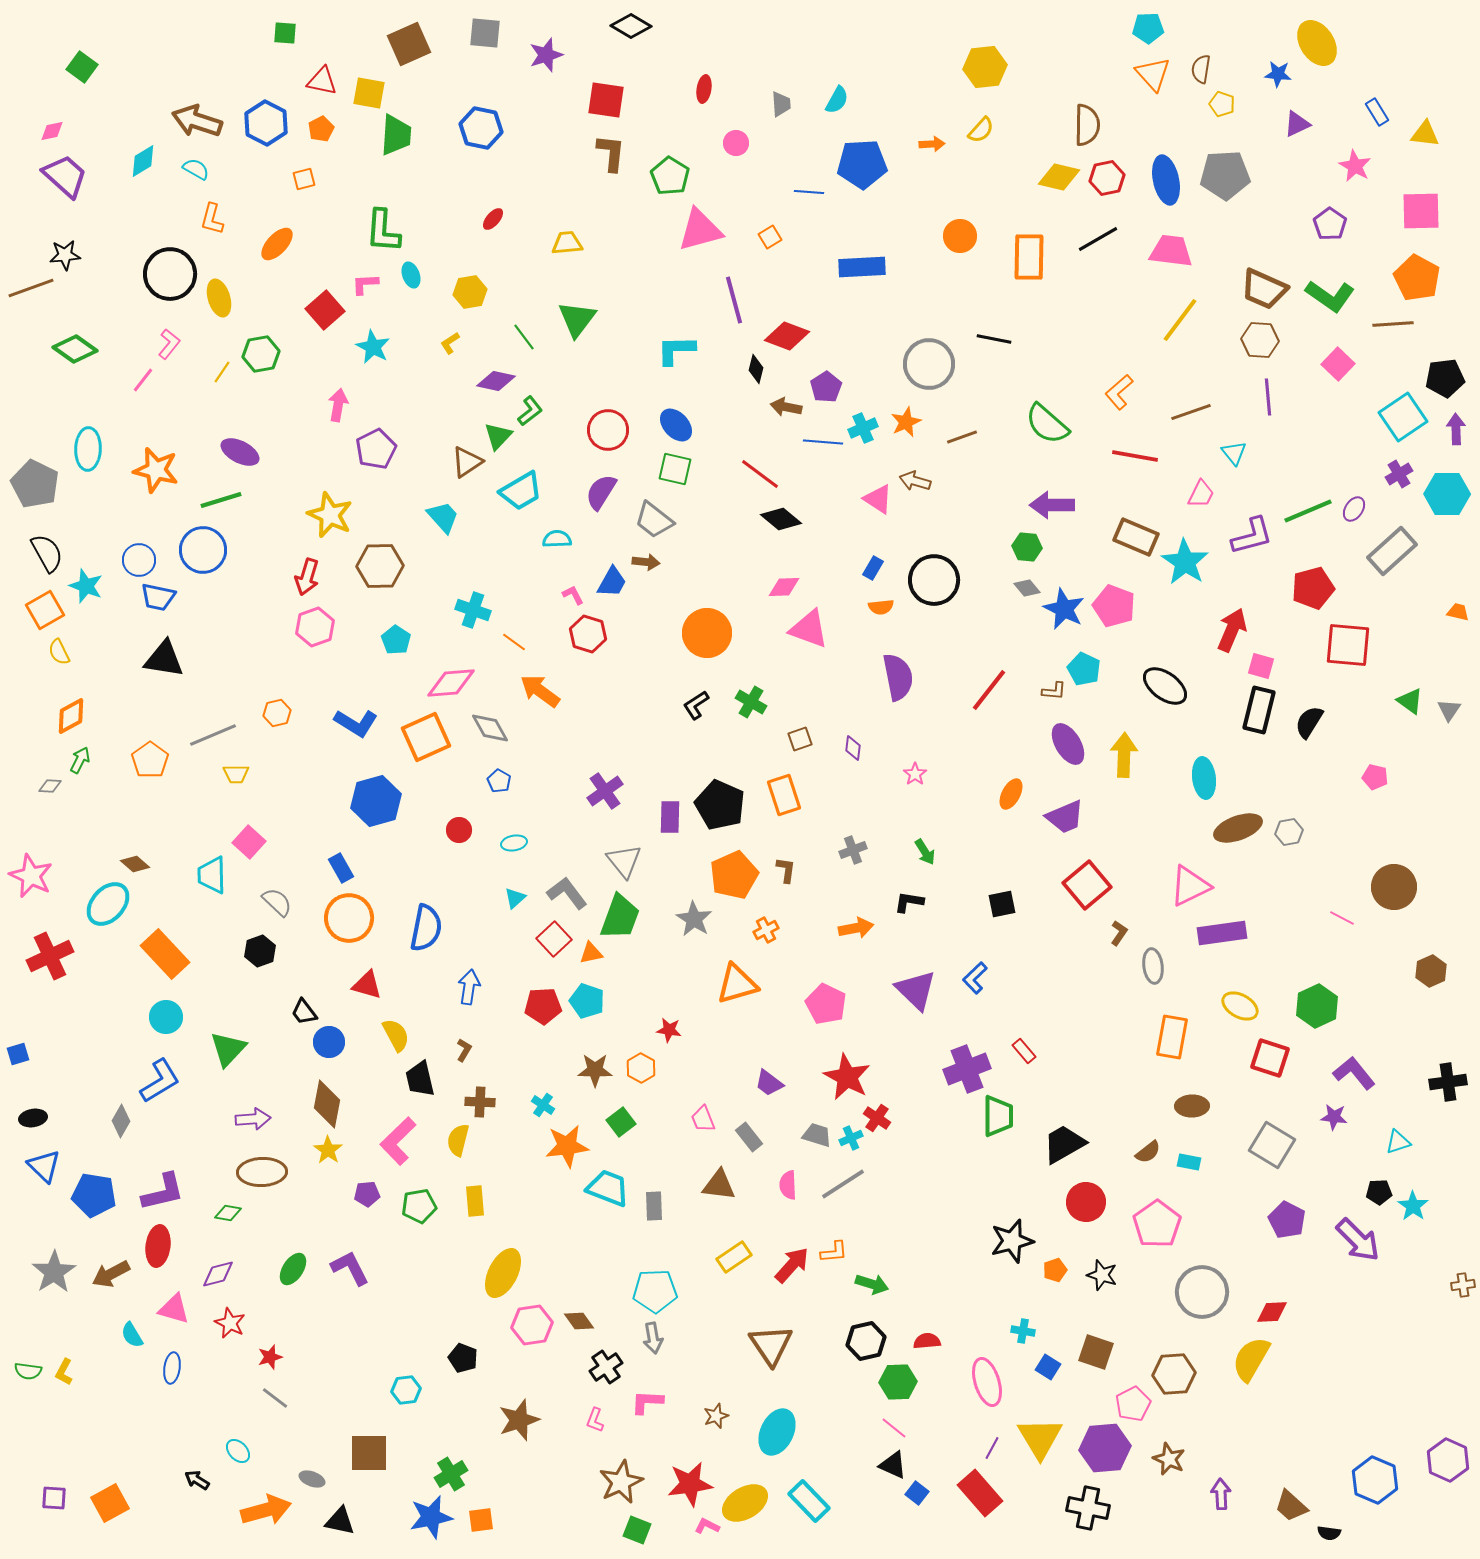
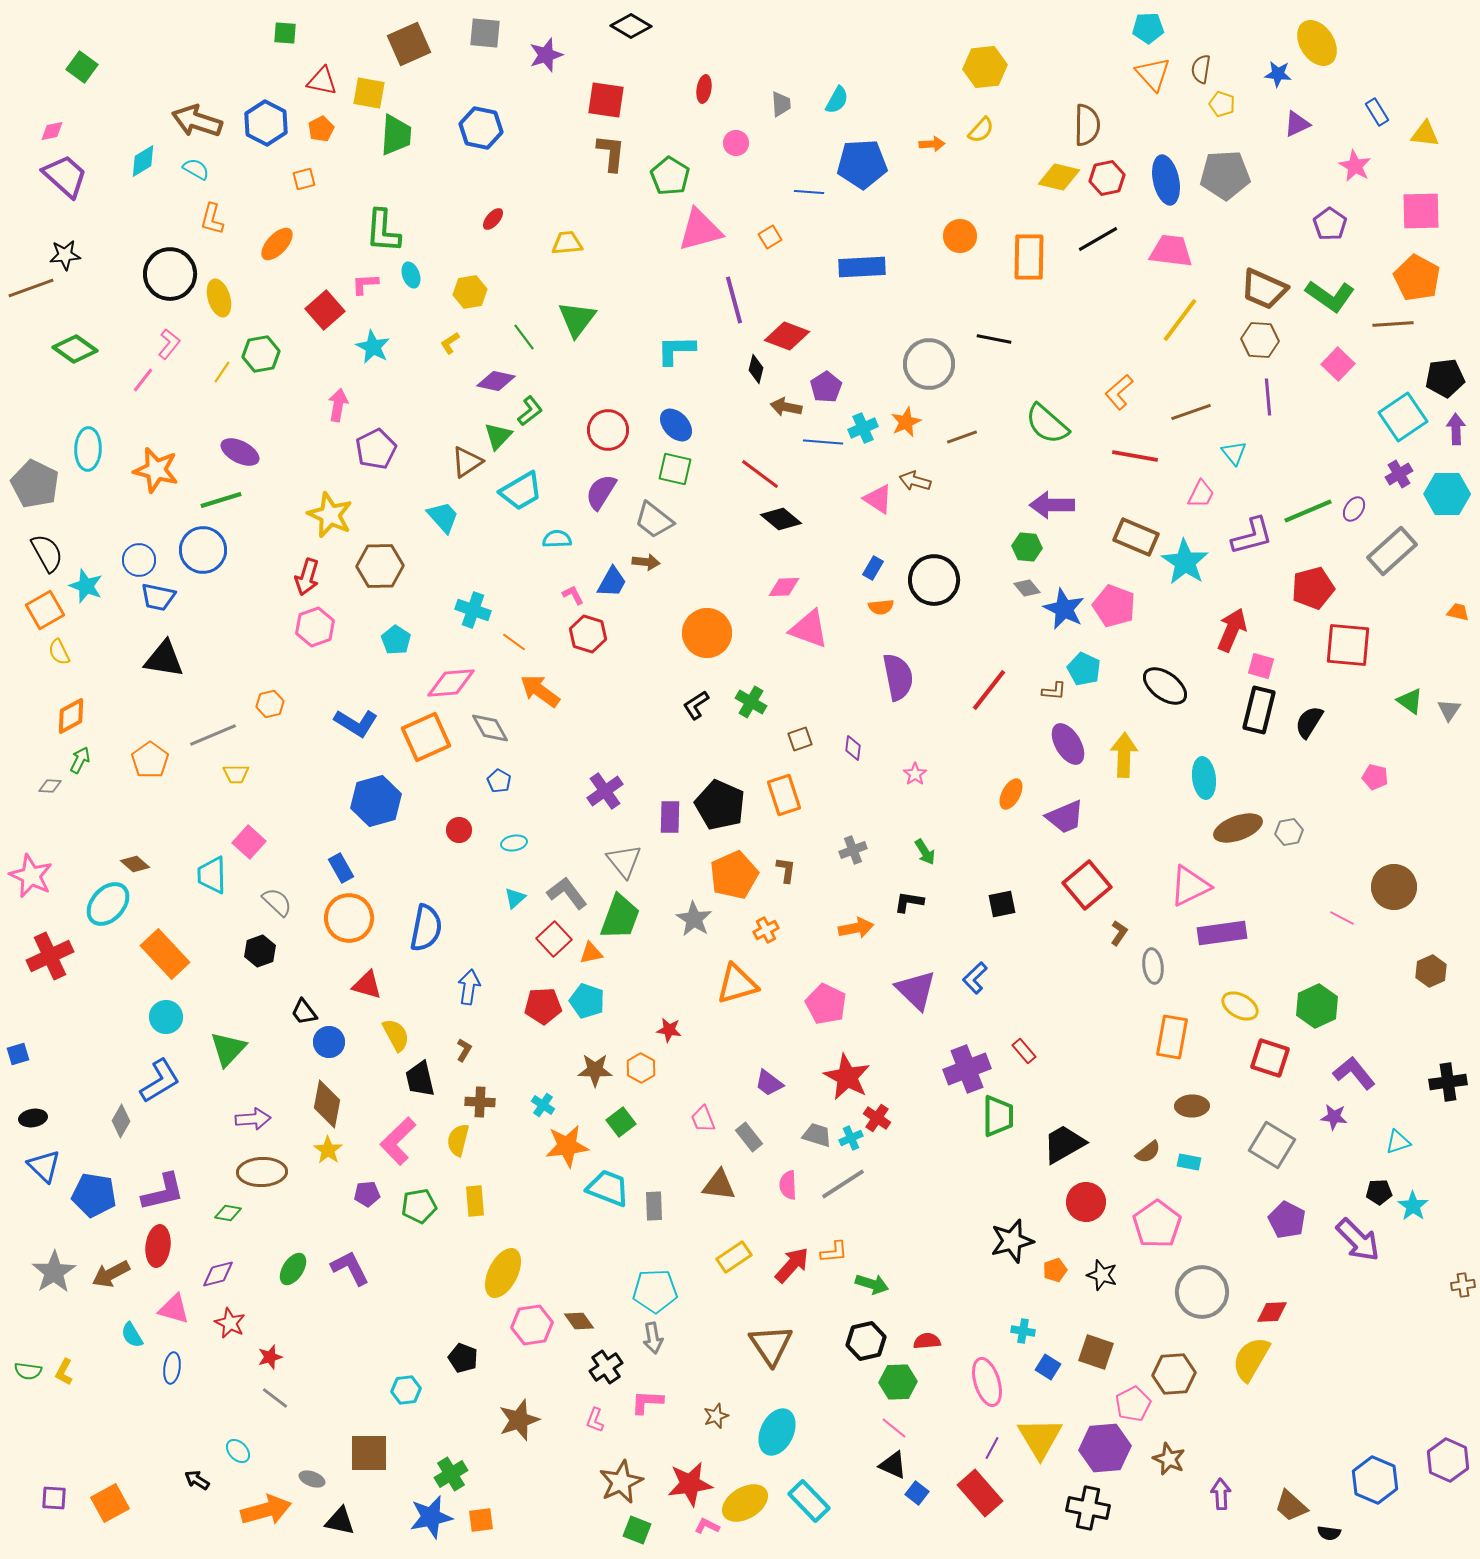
orange hexagon at (277, 713): moved 7 px left, 9 px up
